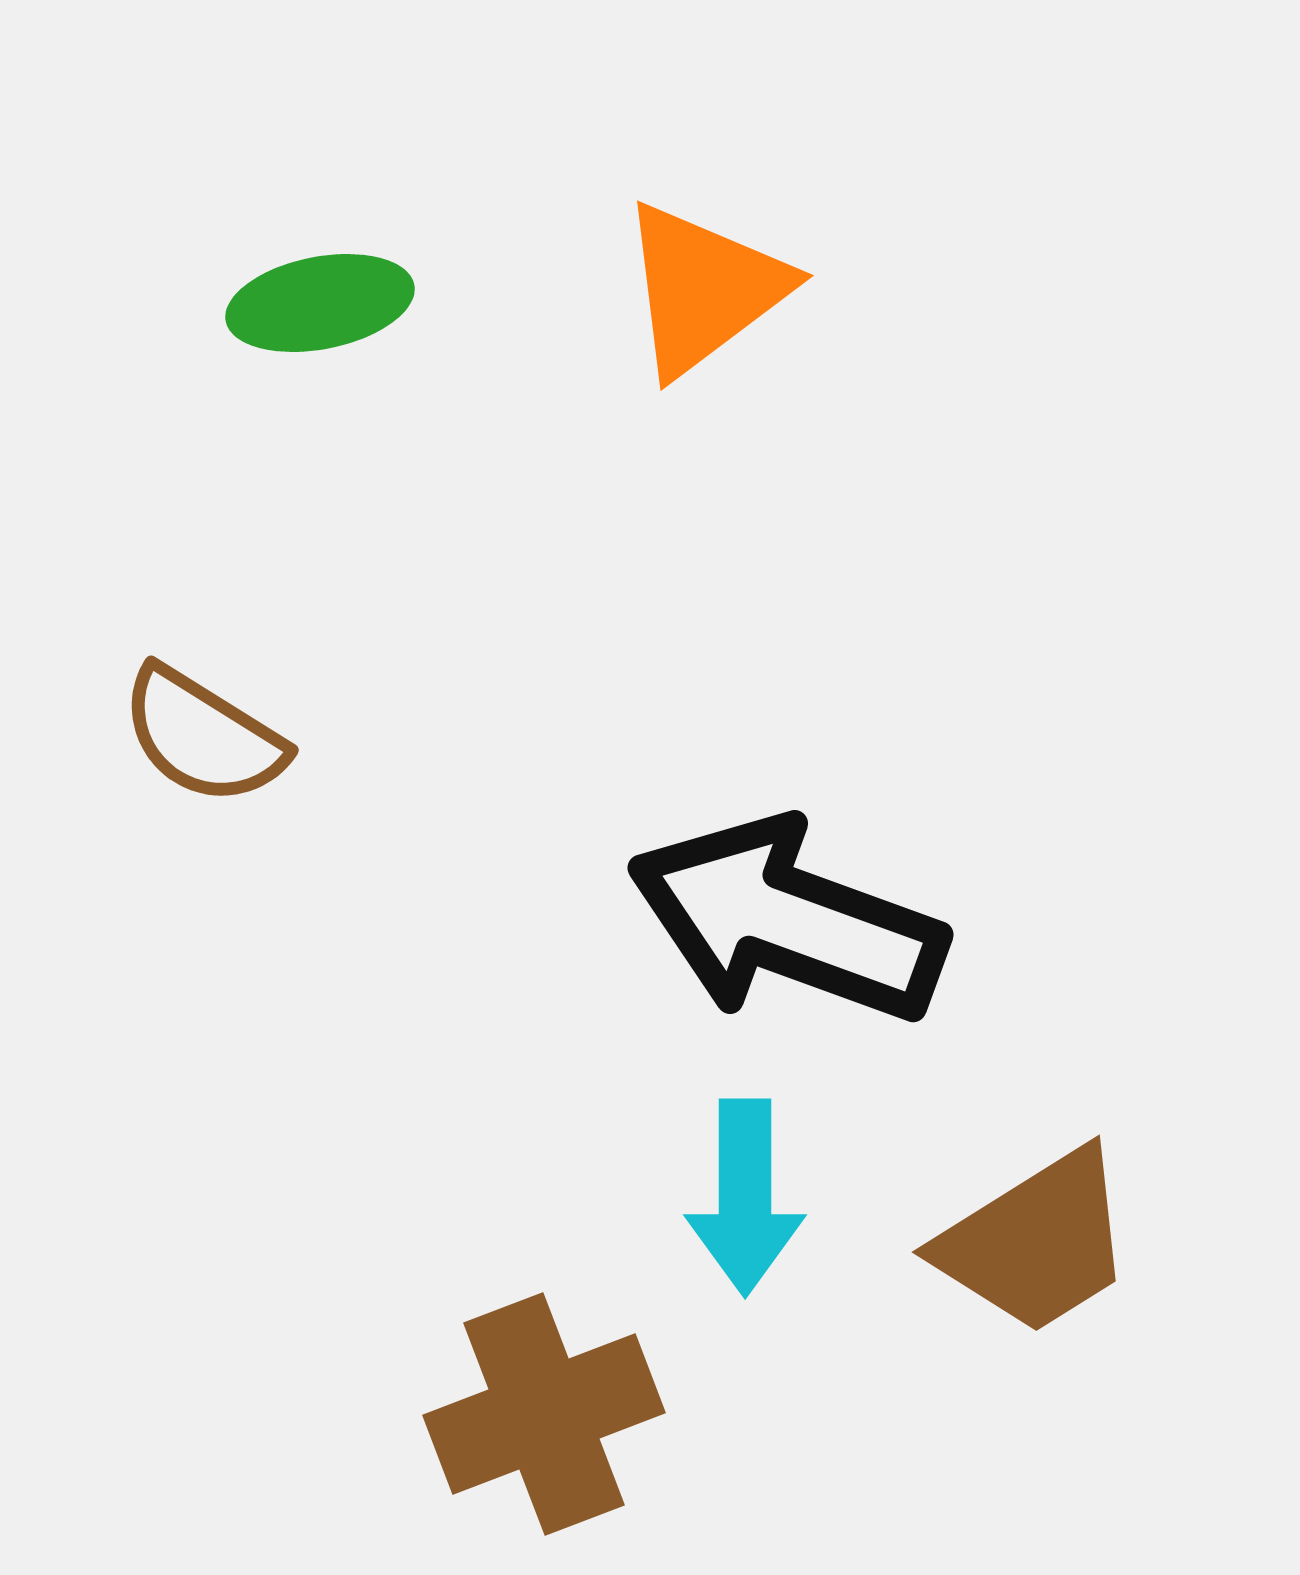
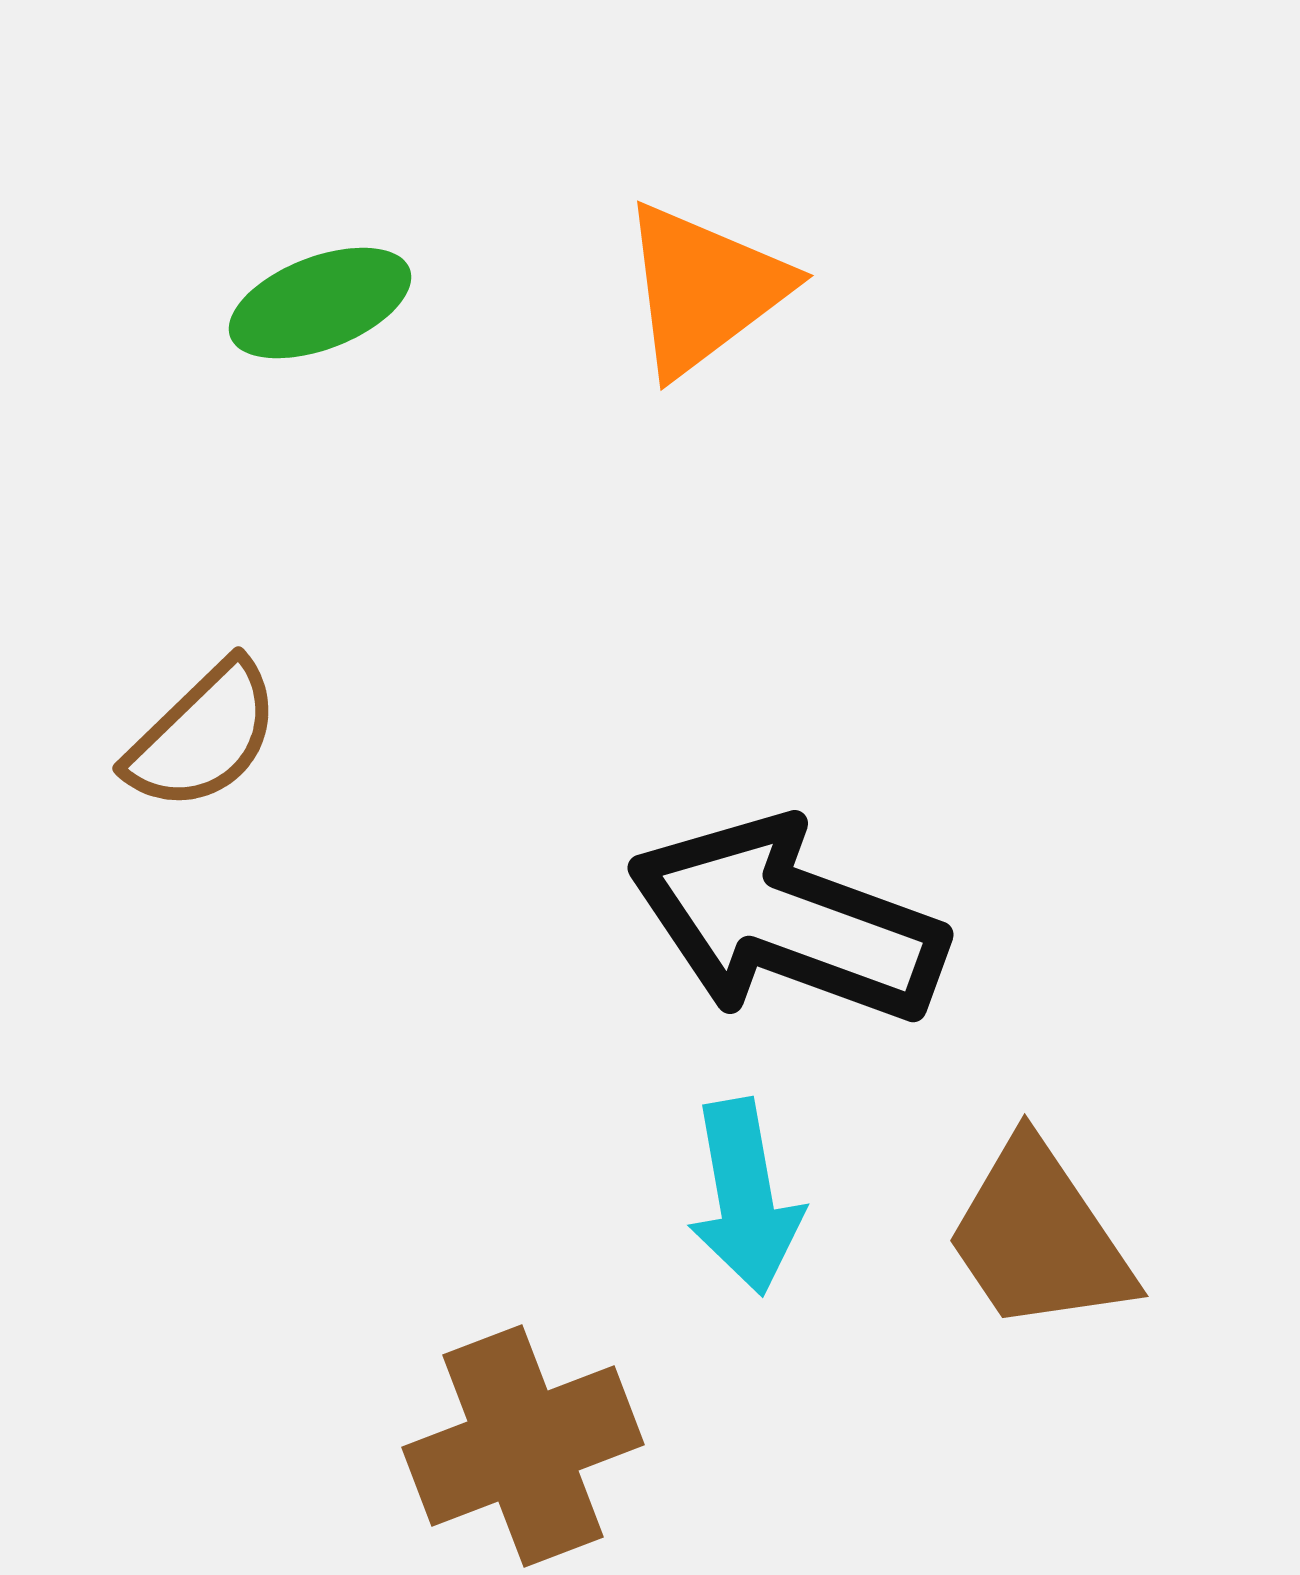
green ellipse: rotated 10 degrees counterclockwise
brown semicircle: rotated 76 degrees counterclockwise
cyan arrow: rotated 10 degrees counterclockwise
brown trapezoid: moved 3 px right, 5 px up; rotated 88 degrees clockwise
brown cross: moved 21 px left, 32 px down
